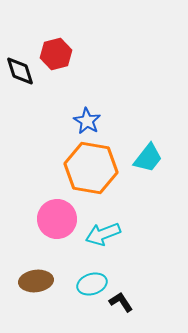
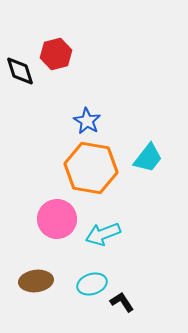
black L-shape: moved 1 px right
